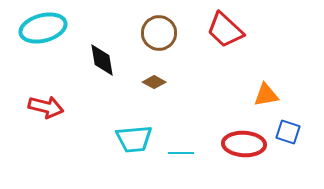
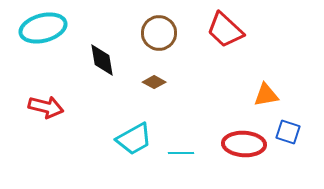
cyan trapezoid: rotated 24 degrees counterclockwise
